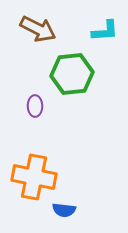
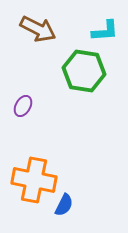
green hexagon: moved 12 px right, 3 px up; rotated 15 degrees clockwise
purple ellipse: moved 12 px left; rotated 30 degrees clockwise
orange cross: moved 3 px down
blue semicircle: moved 5 px up; rotated 70 degrees counterclockwise
